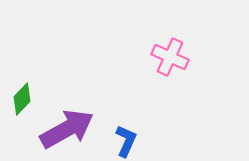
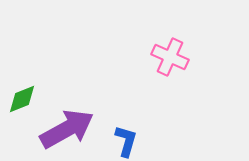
green diamond: rotated 24 degrees clockwise
blue L-shape: rotated 8 degrees counterclockwise
